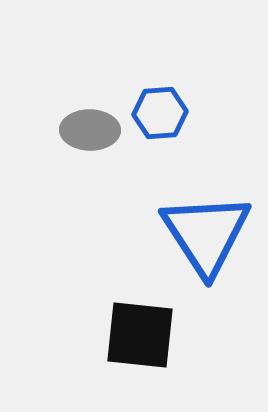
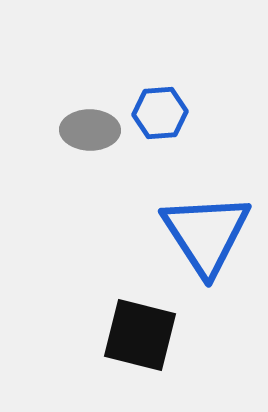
black square: rotated 8 degrees clockwise
